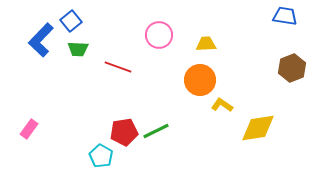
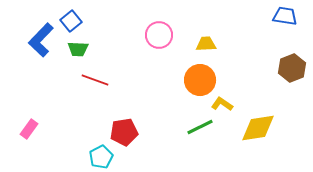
red line: moved 23 px left, 13 px down
yellow L-shape: moved 1 px up
green line: moved 44 px right, 4 px up
cyan pentagon: moved 1 px down; rotated 15 degrees clockwise
